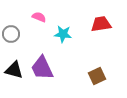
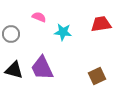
cyan star: moved 2 px up
